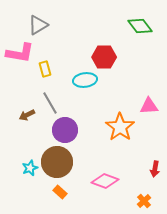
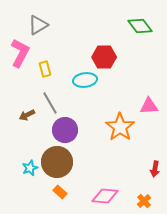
pink L-shape: rotated 72 degrees counterclockwise
pink diamond: moved 15 px down; rotated 16 degrees counterclockwise
